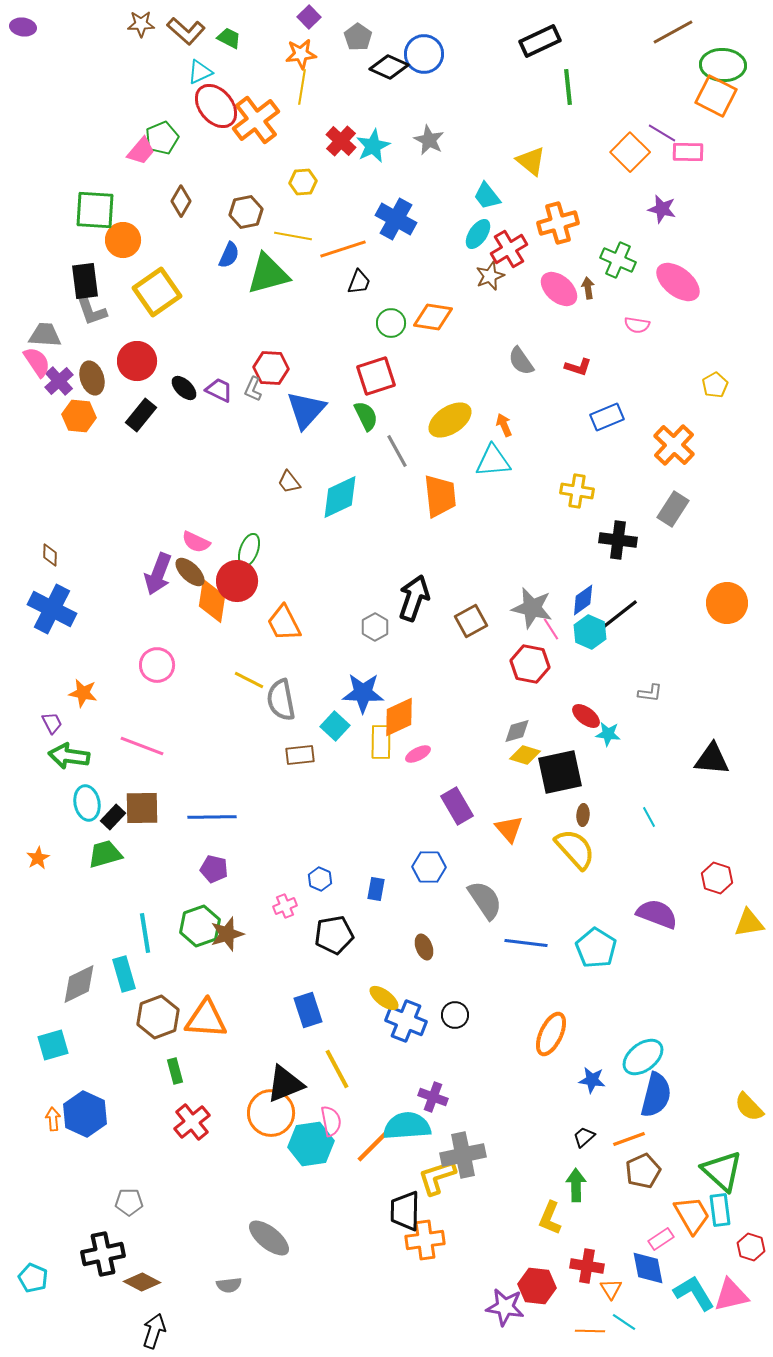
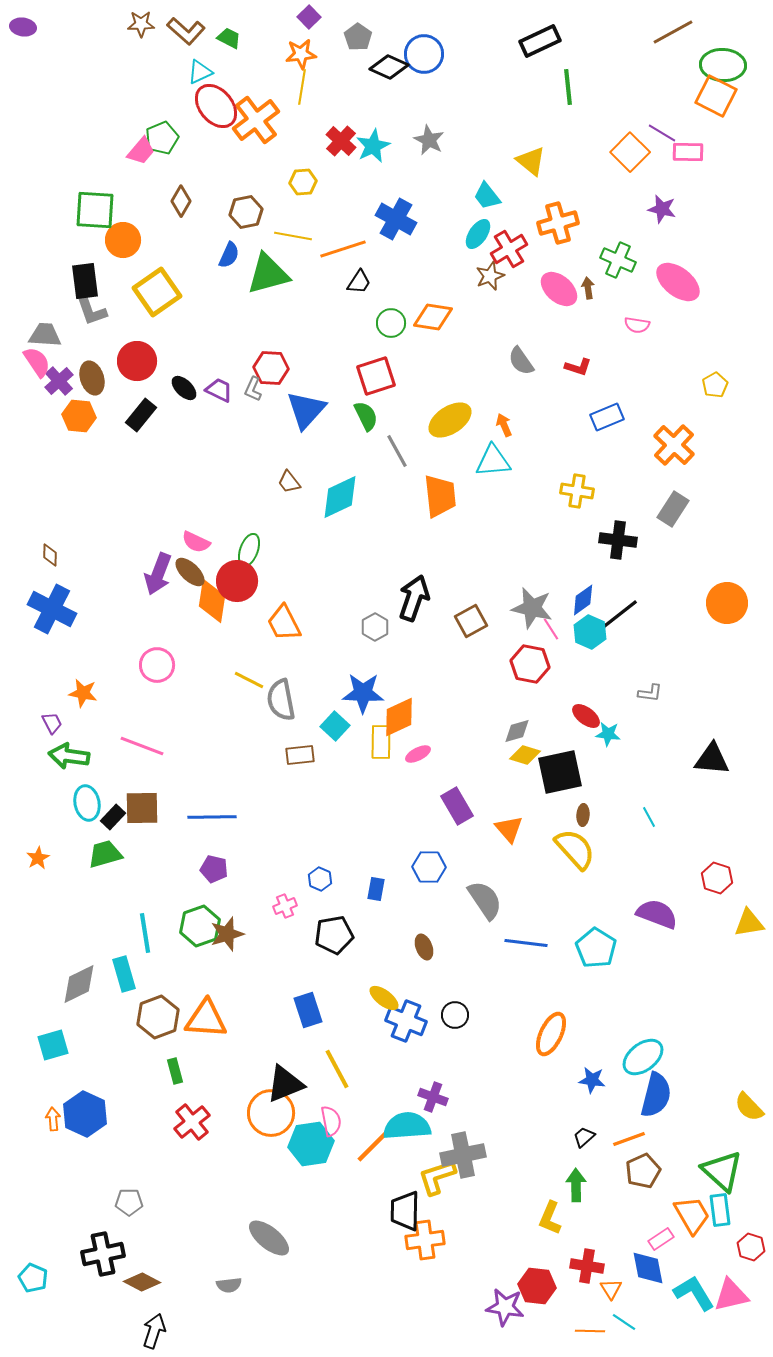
black trapezoid at (359, 282): rotated 12 degrees clockwise
